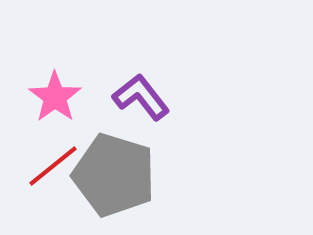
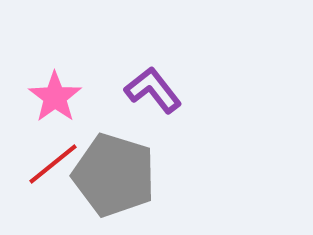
purple L-shape: moved 12 px right, 7 px up
red line: moved 2 px up
